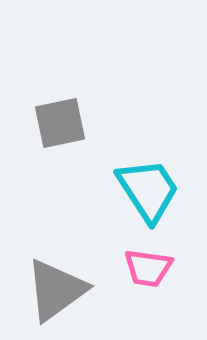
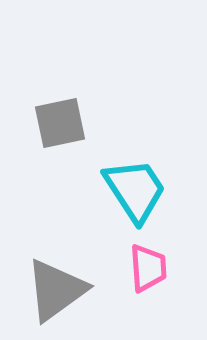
cyan trapezoid: moved 13 px left
pink trapezoid: rotated 102 degrees counterclockwise
